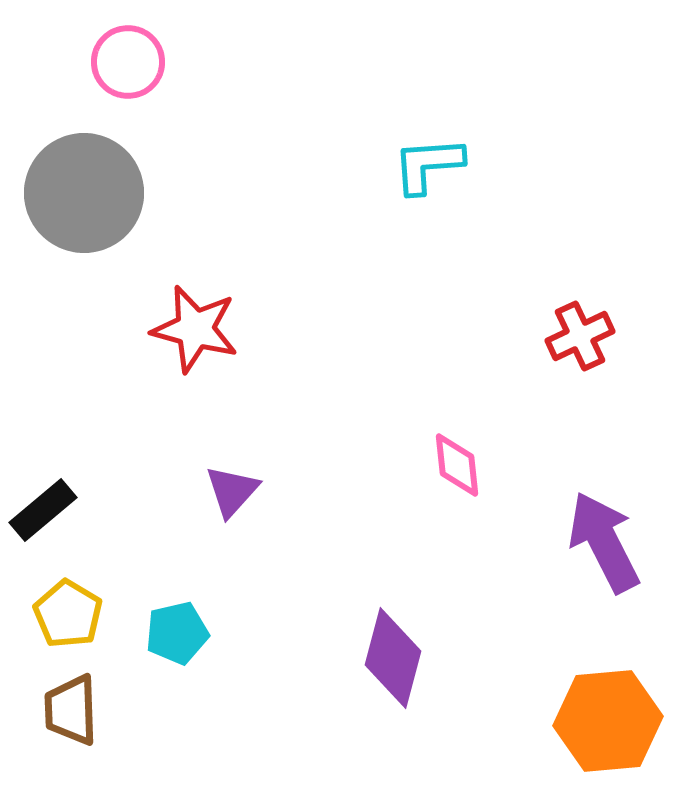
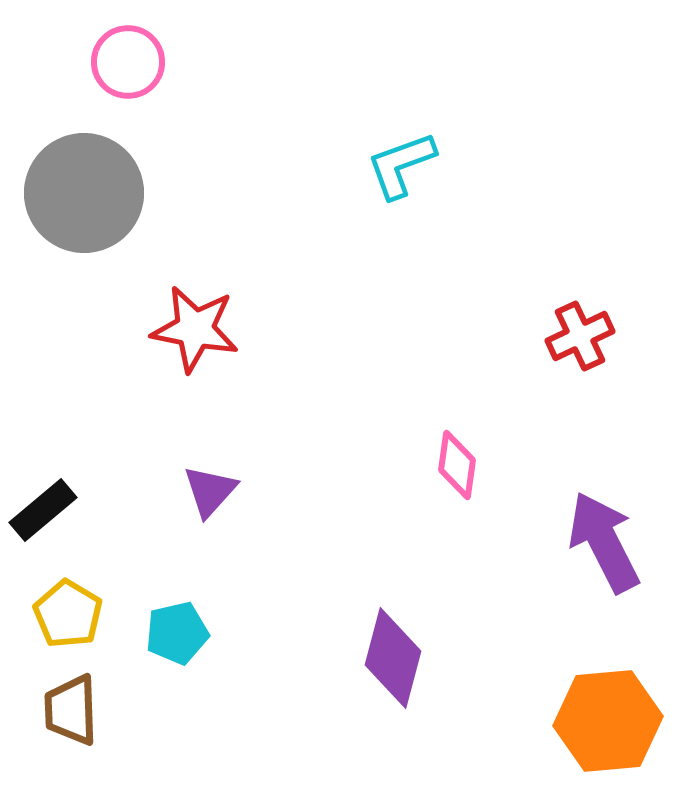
cyan L-shape: moved 27 px left; rotated 16 degrees counterclockwise
red star: rotated 4 degrees counterclockwise
pink diamond: rotated 14 degrees clockwise
purple triangle: moved 22 px left
